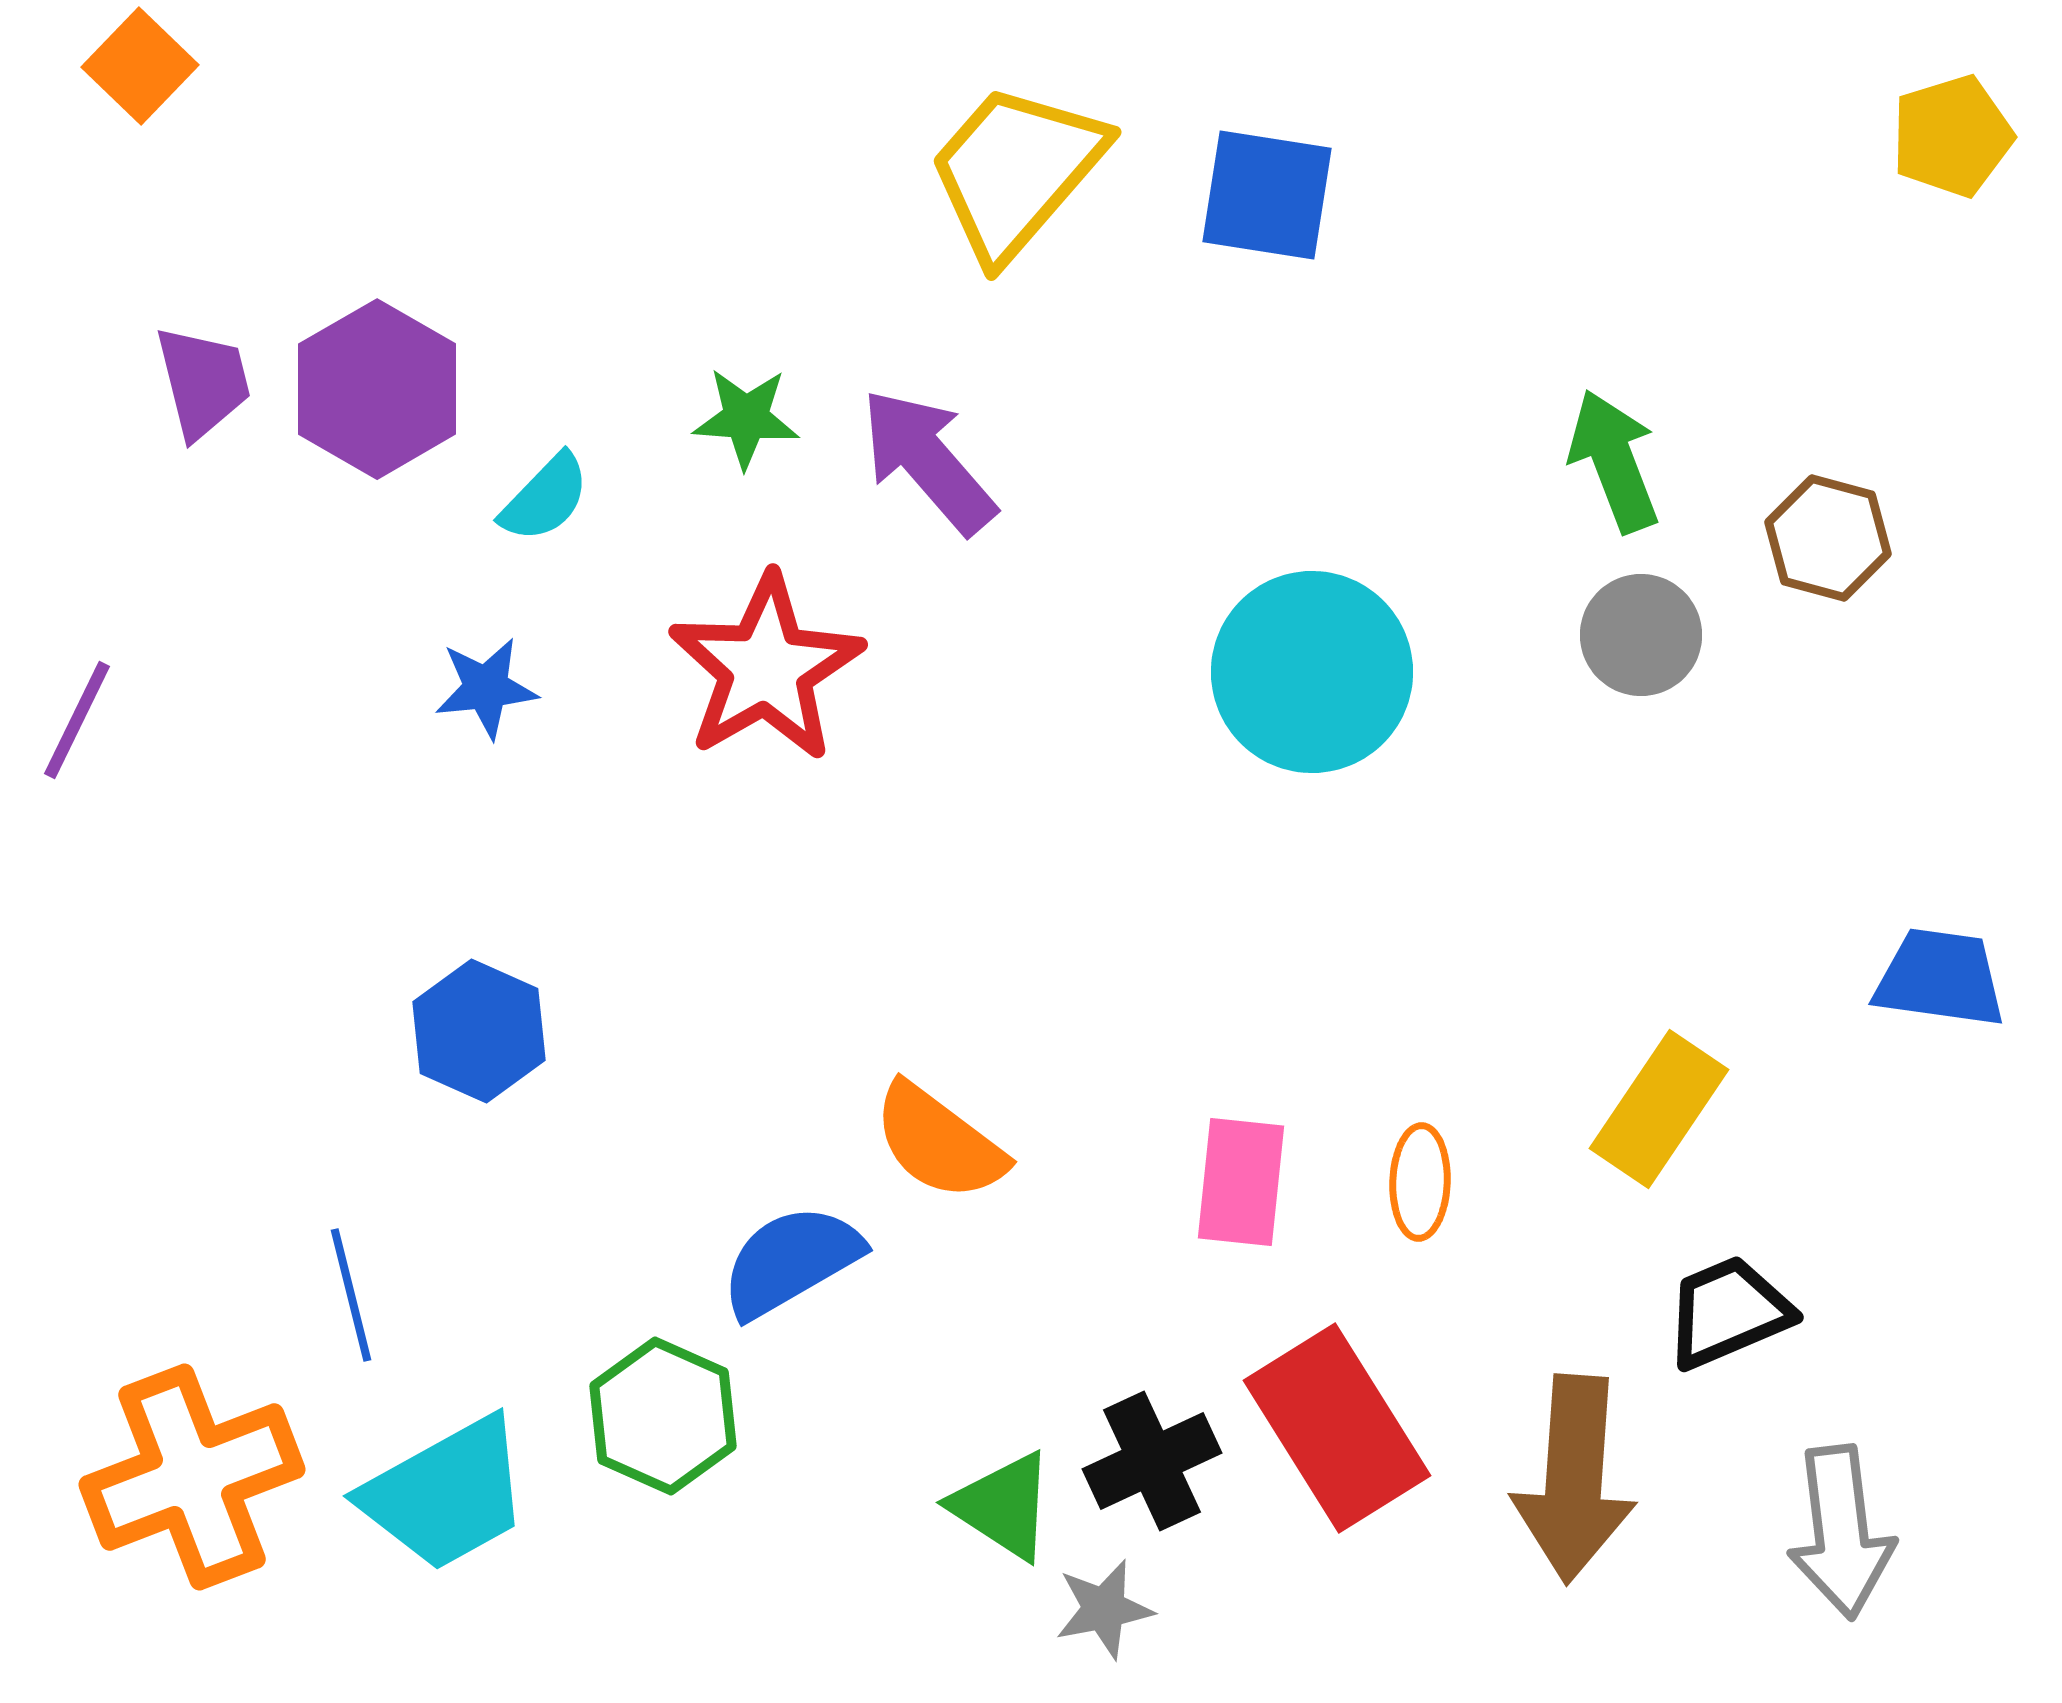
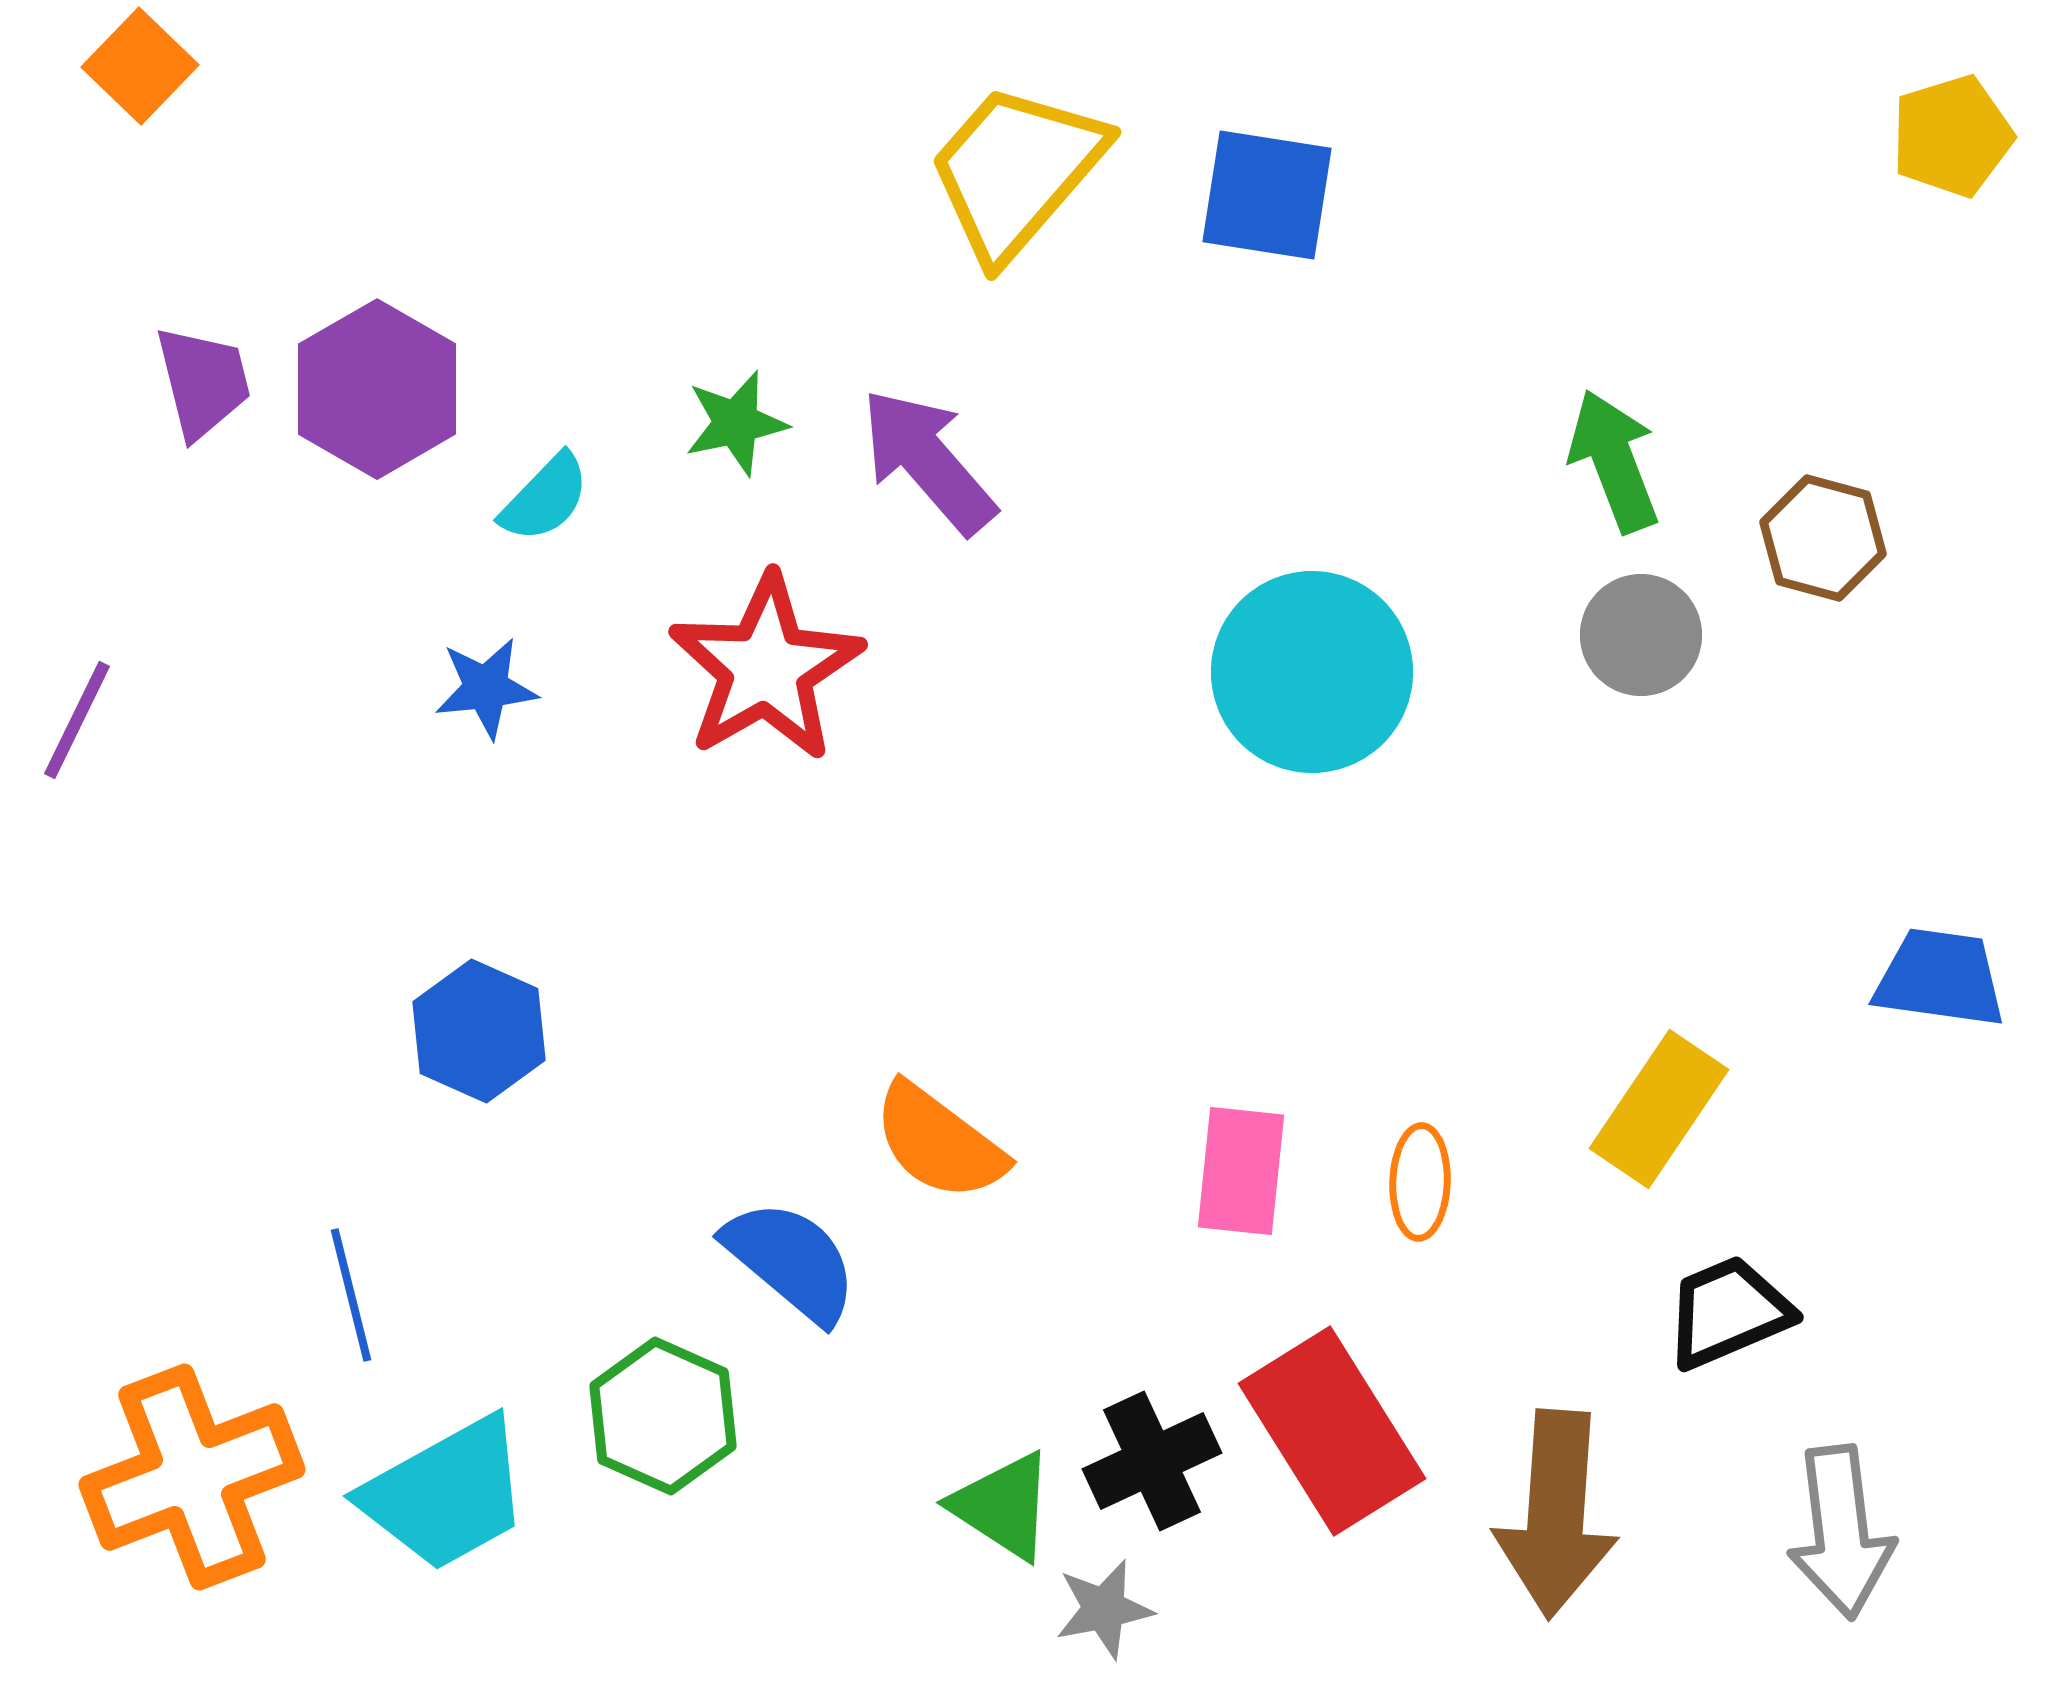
green star: moved 10 px left, 5 px down; rotated 16 degrees counterclockwise
brown hexagon: moved 5 px left
pink rectangle: moved 11 px up
blue semicircle: rotated 70 degrees clockwise
red rectangle: moved 5 px left, 3 px down
brown arrow: moved 18 px left, 35 px down
